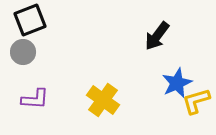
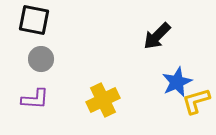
black square: moved 4 px right; rotated 32 degrees clockwise
black arrow: rotated 8 degrees clockwise
gray circle: moved 18 px right, 7 px down
blue star: moved 1 px up
yellow cross: rotated 28 degrees clockwise
